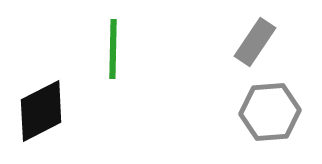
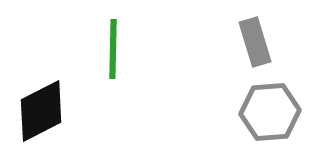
gray rectangle: rotated 51 degrees counterclockwise
